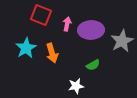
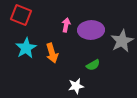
red square: moved 20 px left
pink arrow: moved 1 px left, 1 px down
